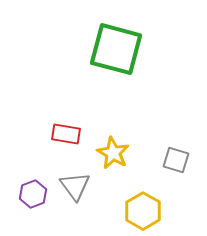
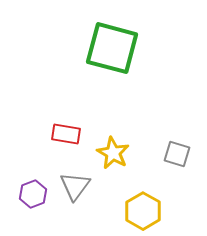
green square: moved 4 px left, 1 px up
gray square: moved 1 px right, 6 px up
gray triangle: rotated 12 degrees clockwise
